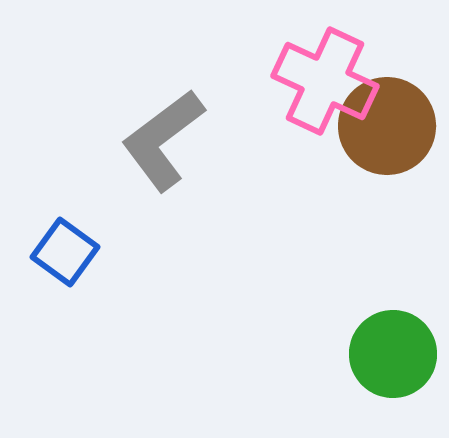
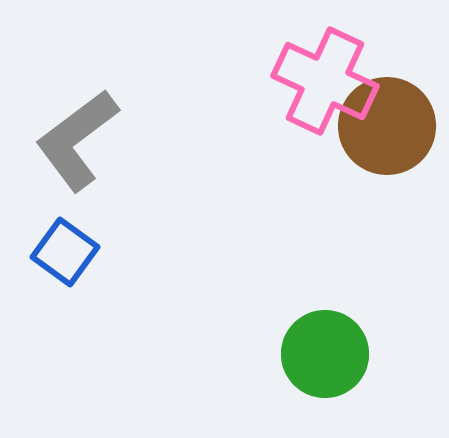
gray L-shape: moved 86 px left
green circle: moved 68 px left
